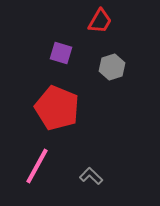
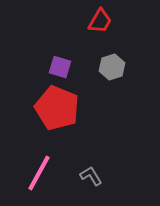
purple square: moved 1 px left, 14 px down
pink line: moved 2 px right, 7 px down
gray L-shape: rotated 15 degrees clockwise
